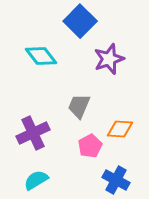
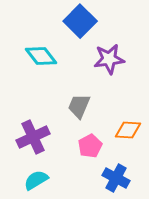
purple star: rotated 12 degrees clockwise
orange diamond: moved 8 px right, 1 px down
purple cross: moved 4 px down
blue cross: moved 2 px up
